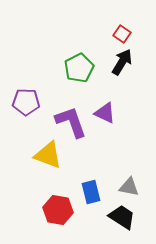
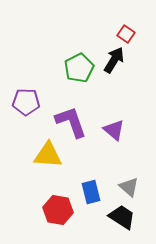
red square: moved 4 px right
black arrow: moved 8 px left, 2 px up
purple triangle: moved 9 px right, 17 px down; rotated 15 degrees clockwise
yellow triangle: rotated 16 degrees counterclockwise
gray triangle: rotated 30 degrees clockwise
